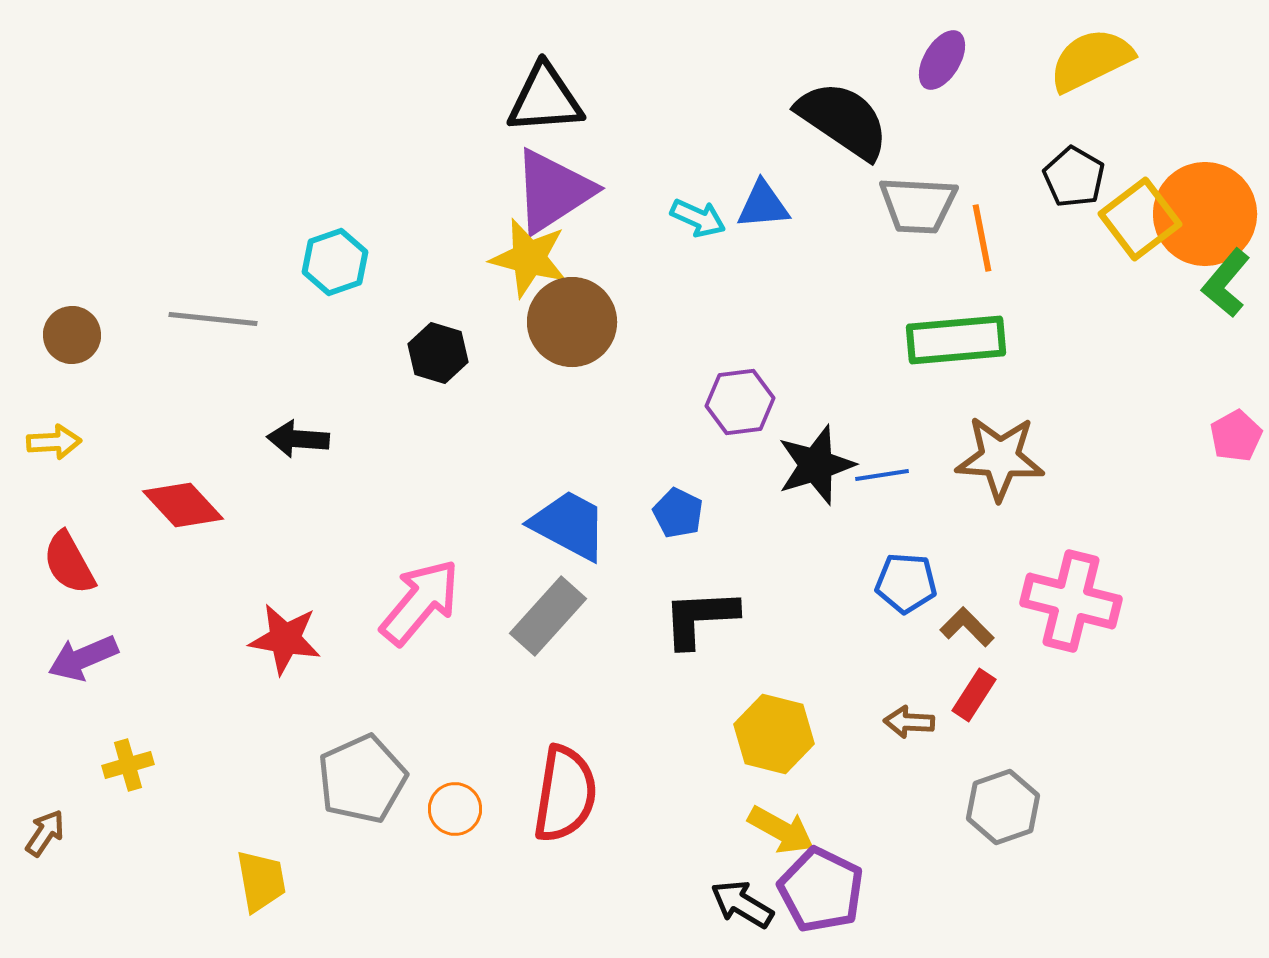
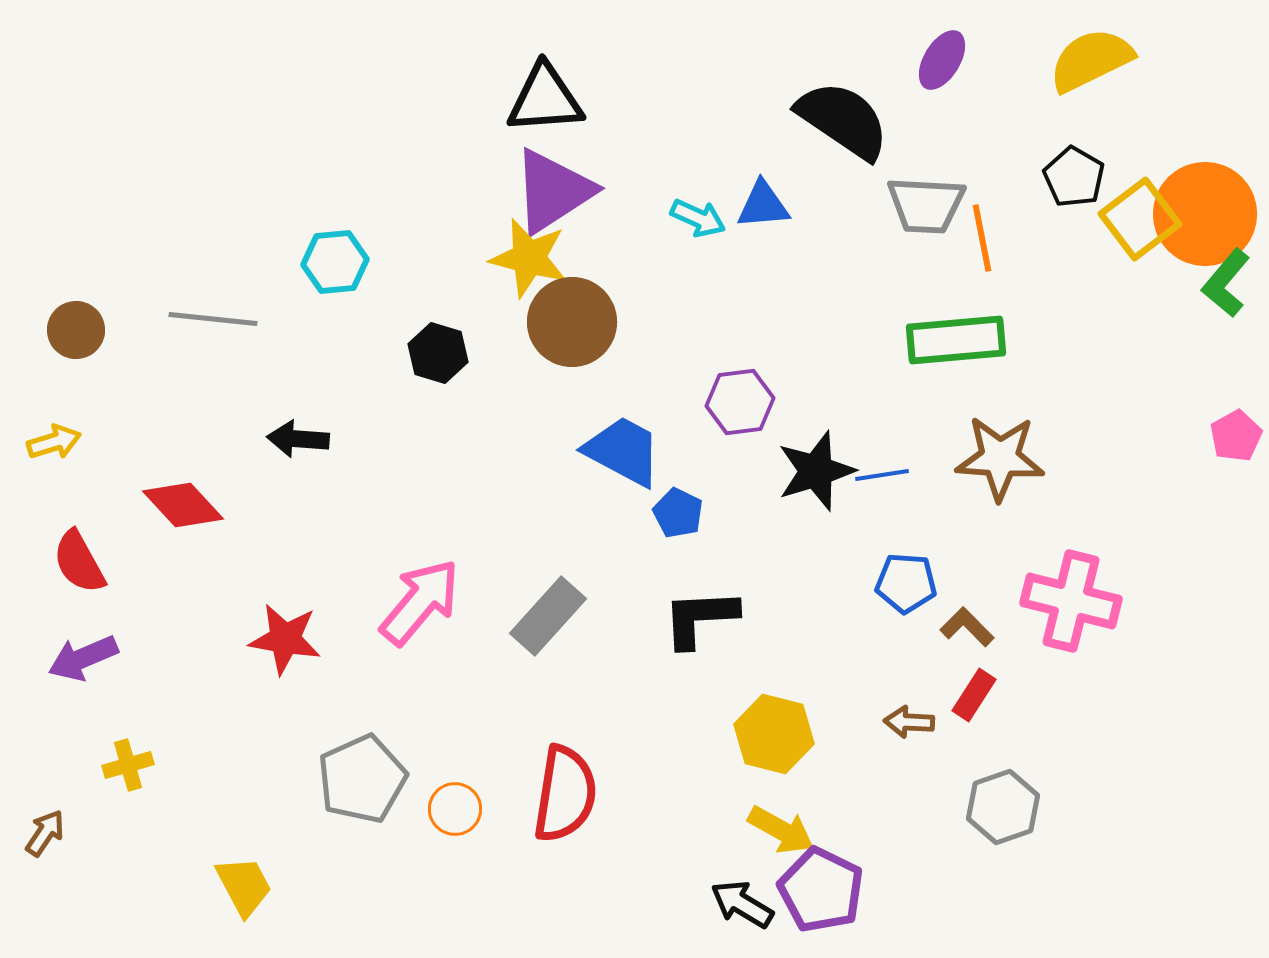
gray trapezoid at (918, 205): moved 8 px right
cyan hexagon at (335, 262): rotated 14 degrees clockwise
brown circle at (72, 335): moved 4 px right, 5 px up
yellow arrow at (54, 442): rotated 14 degrees counterclockwise
black star at (816, 465): moved 6 px down
blue trapezoid at (569, 525): moved 54 px right, 74 px up
red semicircle at (69, 563): moved 10 px right, 1 px up
yellow trapezoid at (261, 881): moved 17 px left, 5 px down; rotated 18 degrees counterclockwise
